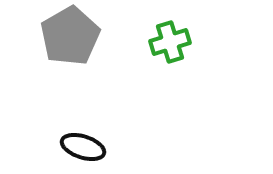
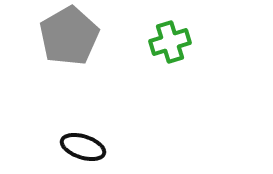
gray pentagon: moved 1 px left
